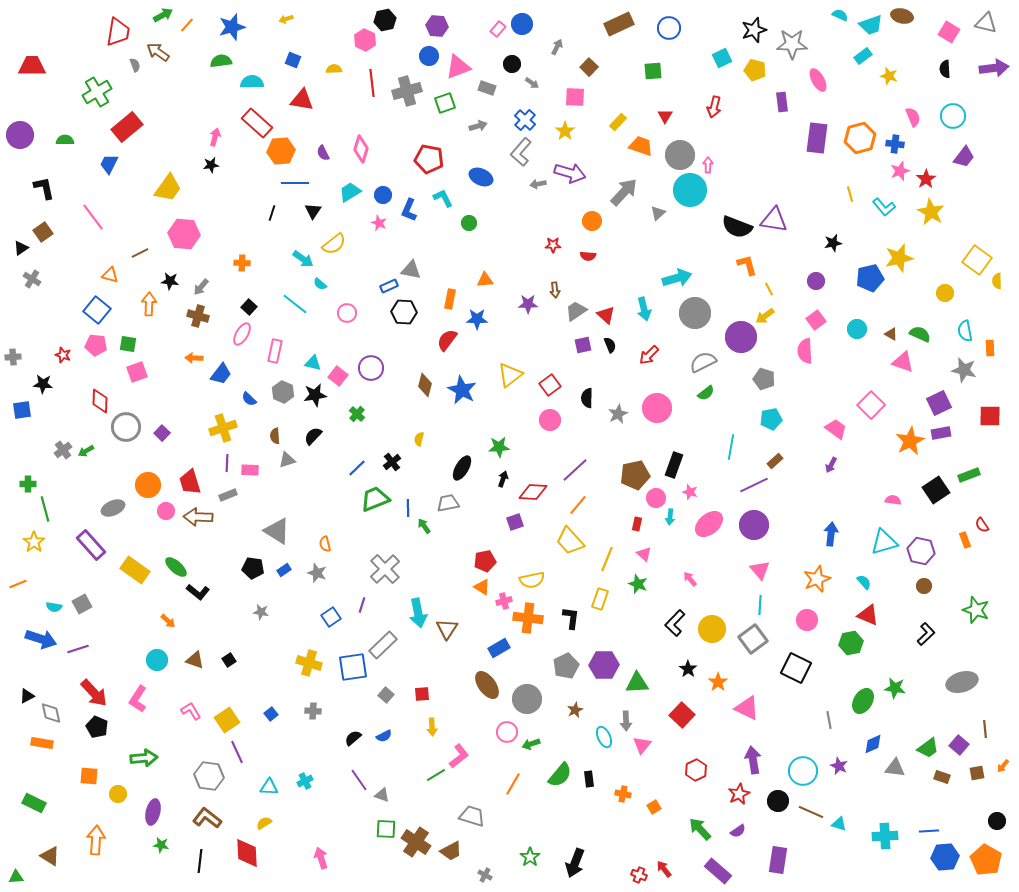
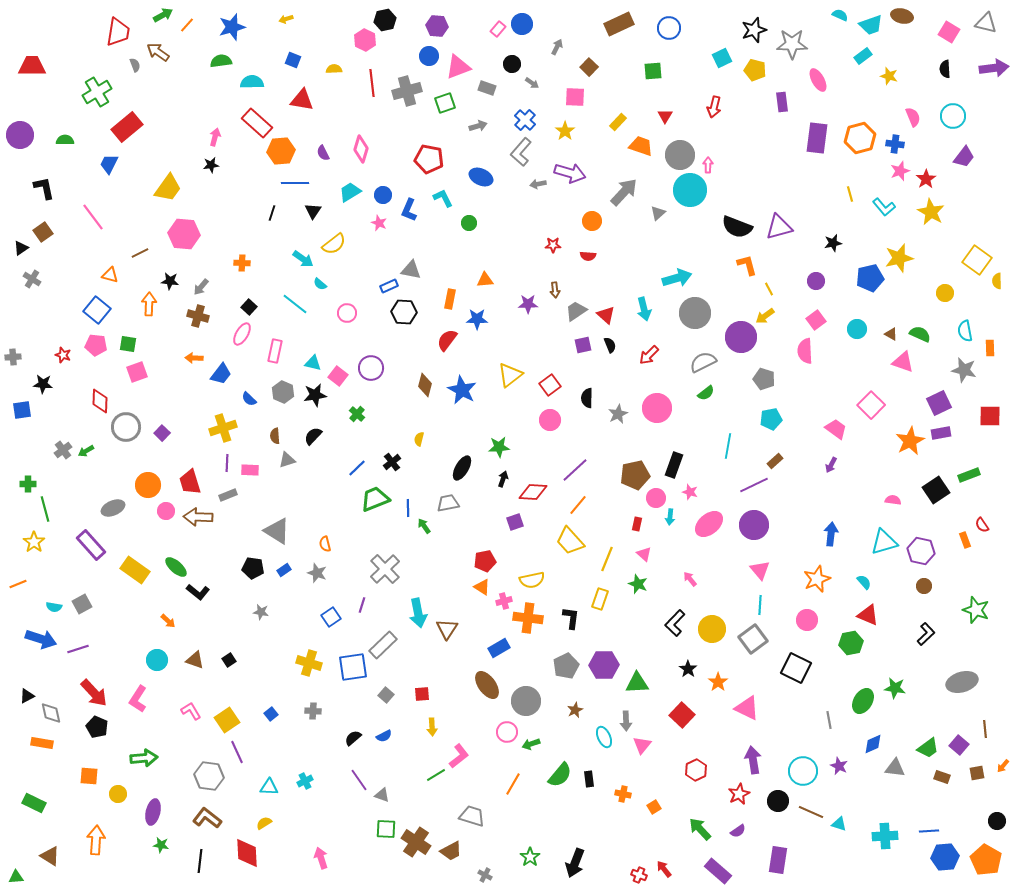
purple triangle at (774, 220): moved 5 px right, 7 px down; rotated 24 degrees counterclockwise
cyan line at (731, 447): moved 3 px left, 1 px up
gray circle at (527, 699): moved 1 px left, 2 px down
